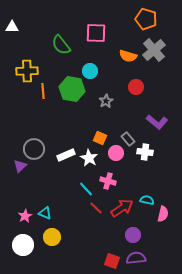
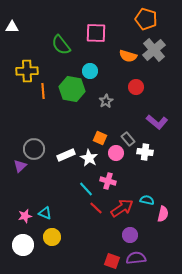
pink star: rotated 16 degrees clockwise
purple circle: moved 3 px left
